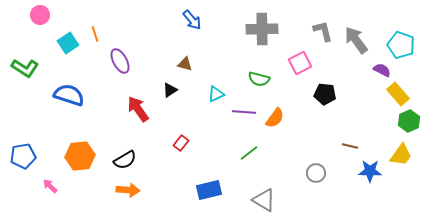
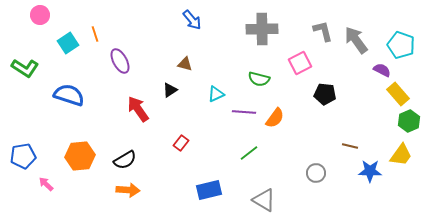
pink arrow: moved 4 px left, 2 px up
